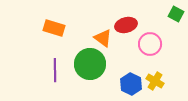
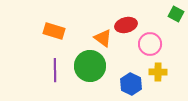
orange rectangle: moved 3 px down
green circle: moved 2 px down
yellow cross: moved 3 px right, 9 px up; rotated 30 degrees counterclockwise
